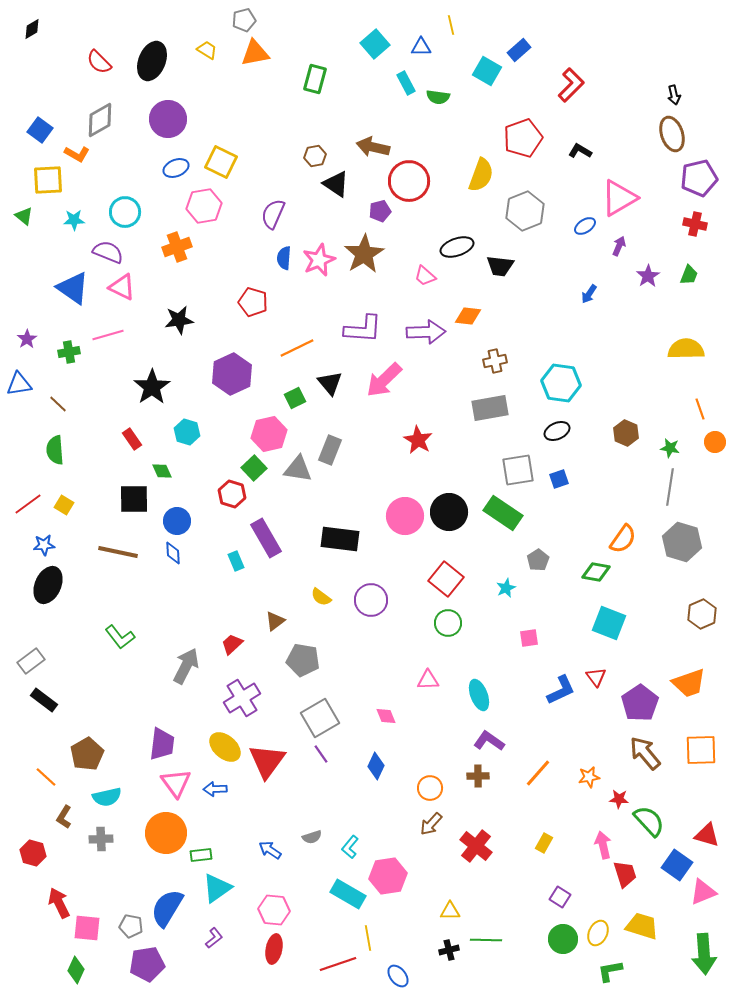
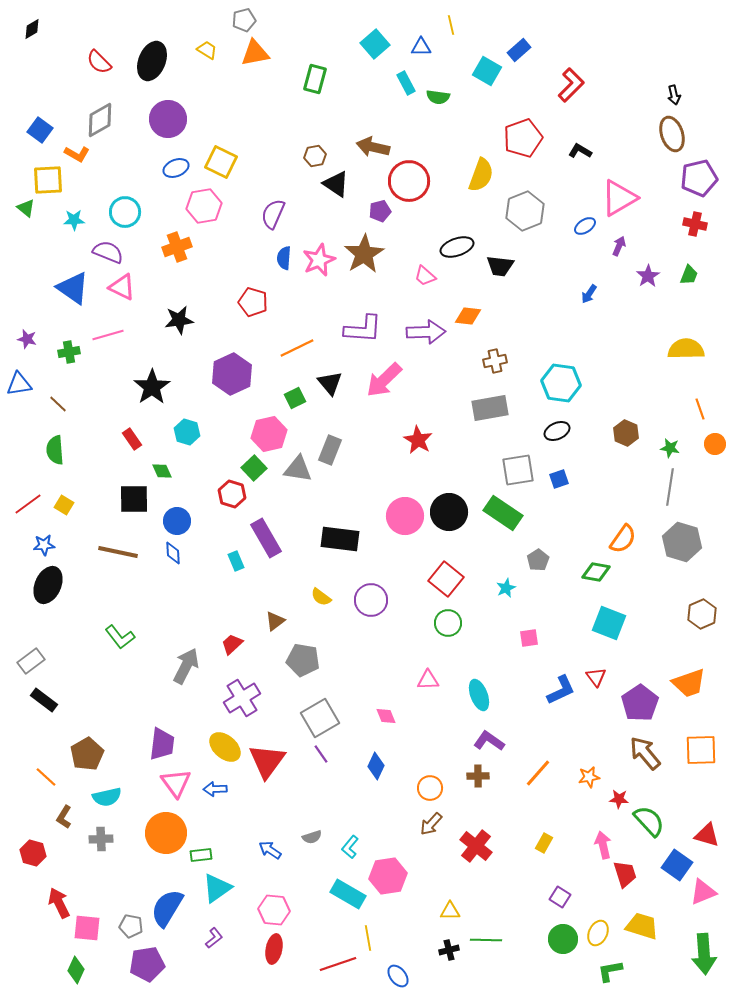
green triangle at (24, 216): moved 2 px right, 8 px up
purple star at (27, 339): rotated 24 degrees counterclockwise
orange circle at (715, 442): moved 2 px down
